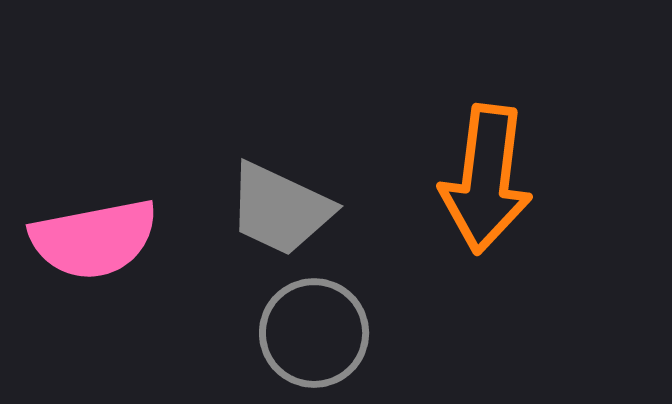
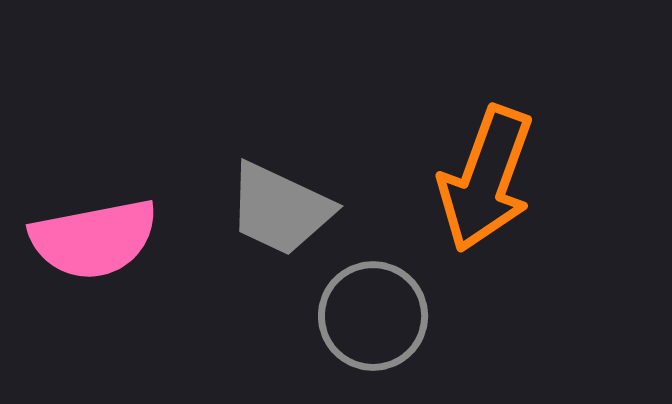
orange arrow: rotated 13 degrees clockwise
gray circle: moved 59 px right, 17 px up
